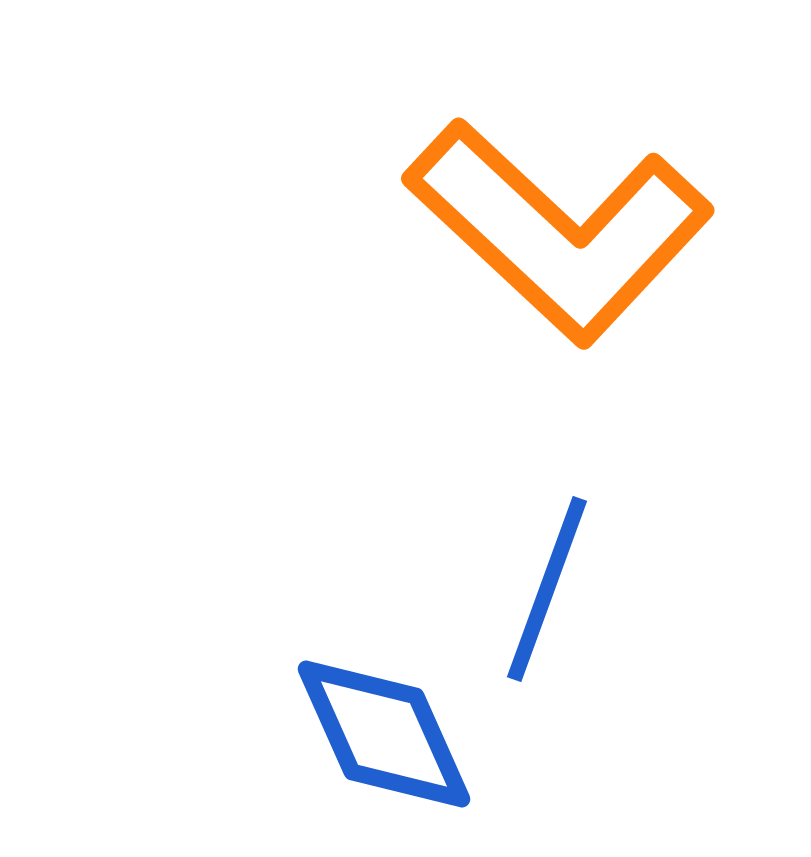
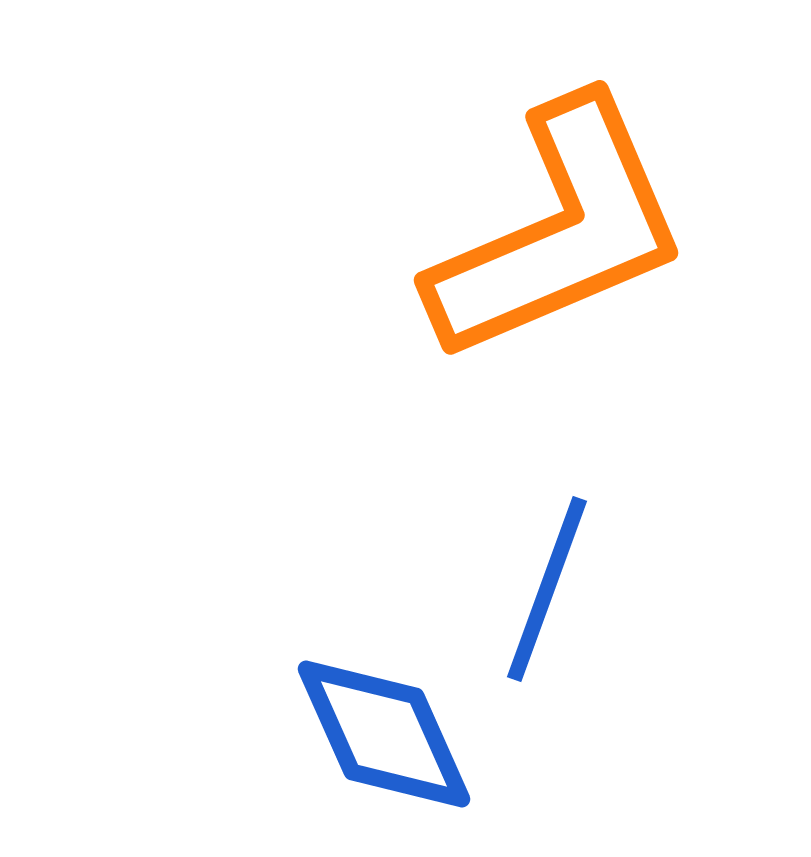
orange L-shape: rotated 66 degrees counterclockwise
